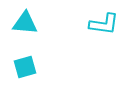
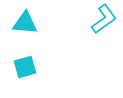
cyan L-shape: moved 5 px up; rotated 44 degrees counterclockwise
